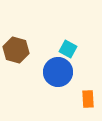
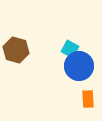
cyan square: moved 2 px right
blue circle: moved 21 px right, 6 px up
